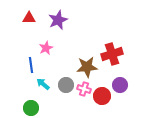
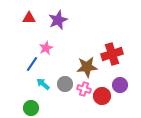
blue line: moved 1 px right, 1 px up; rotated 42 degrees clockwise
gray circle: moved 1 px left, 1 px up
